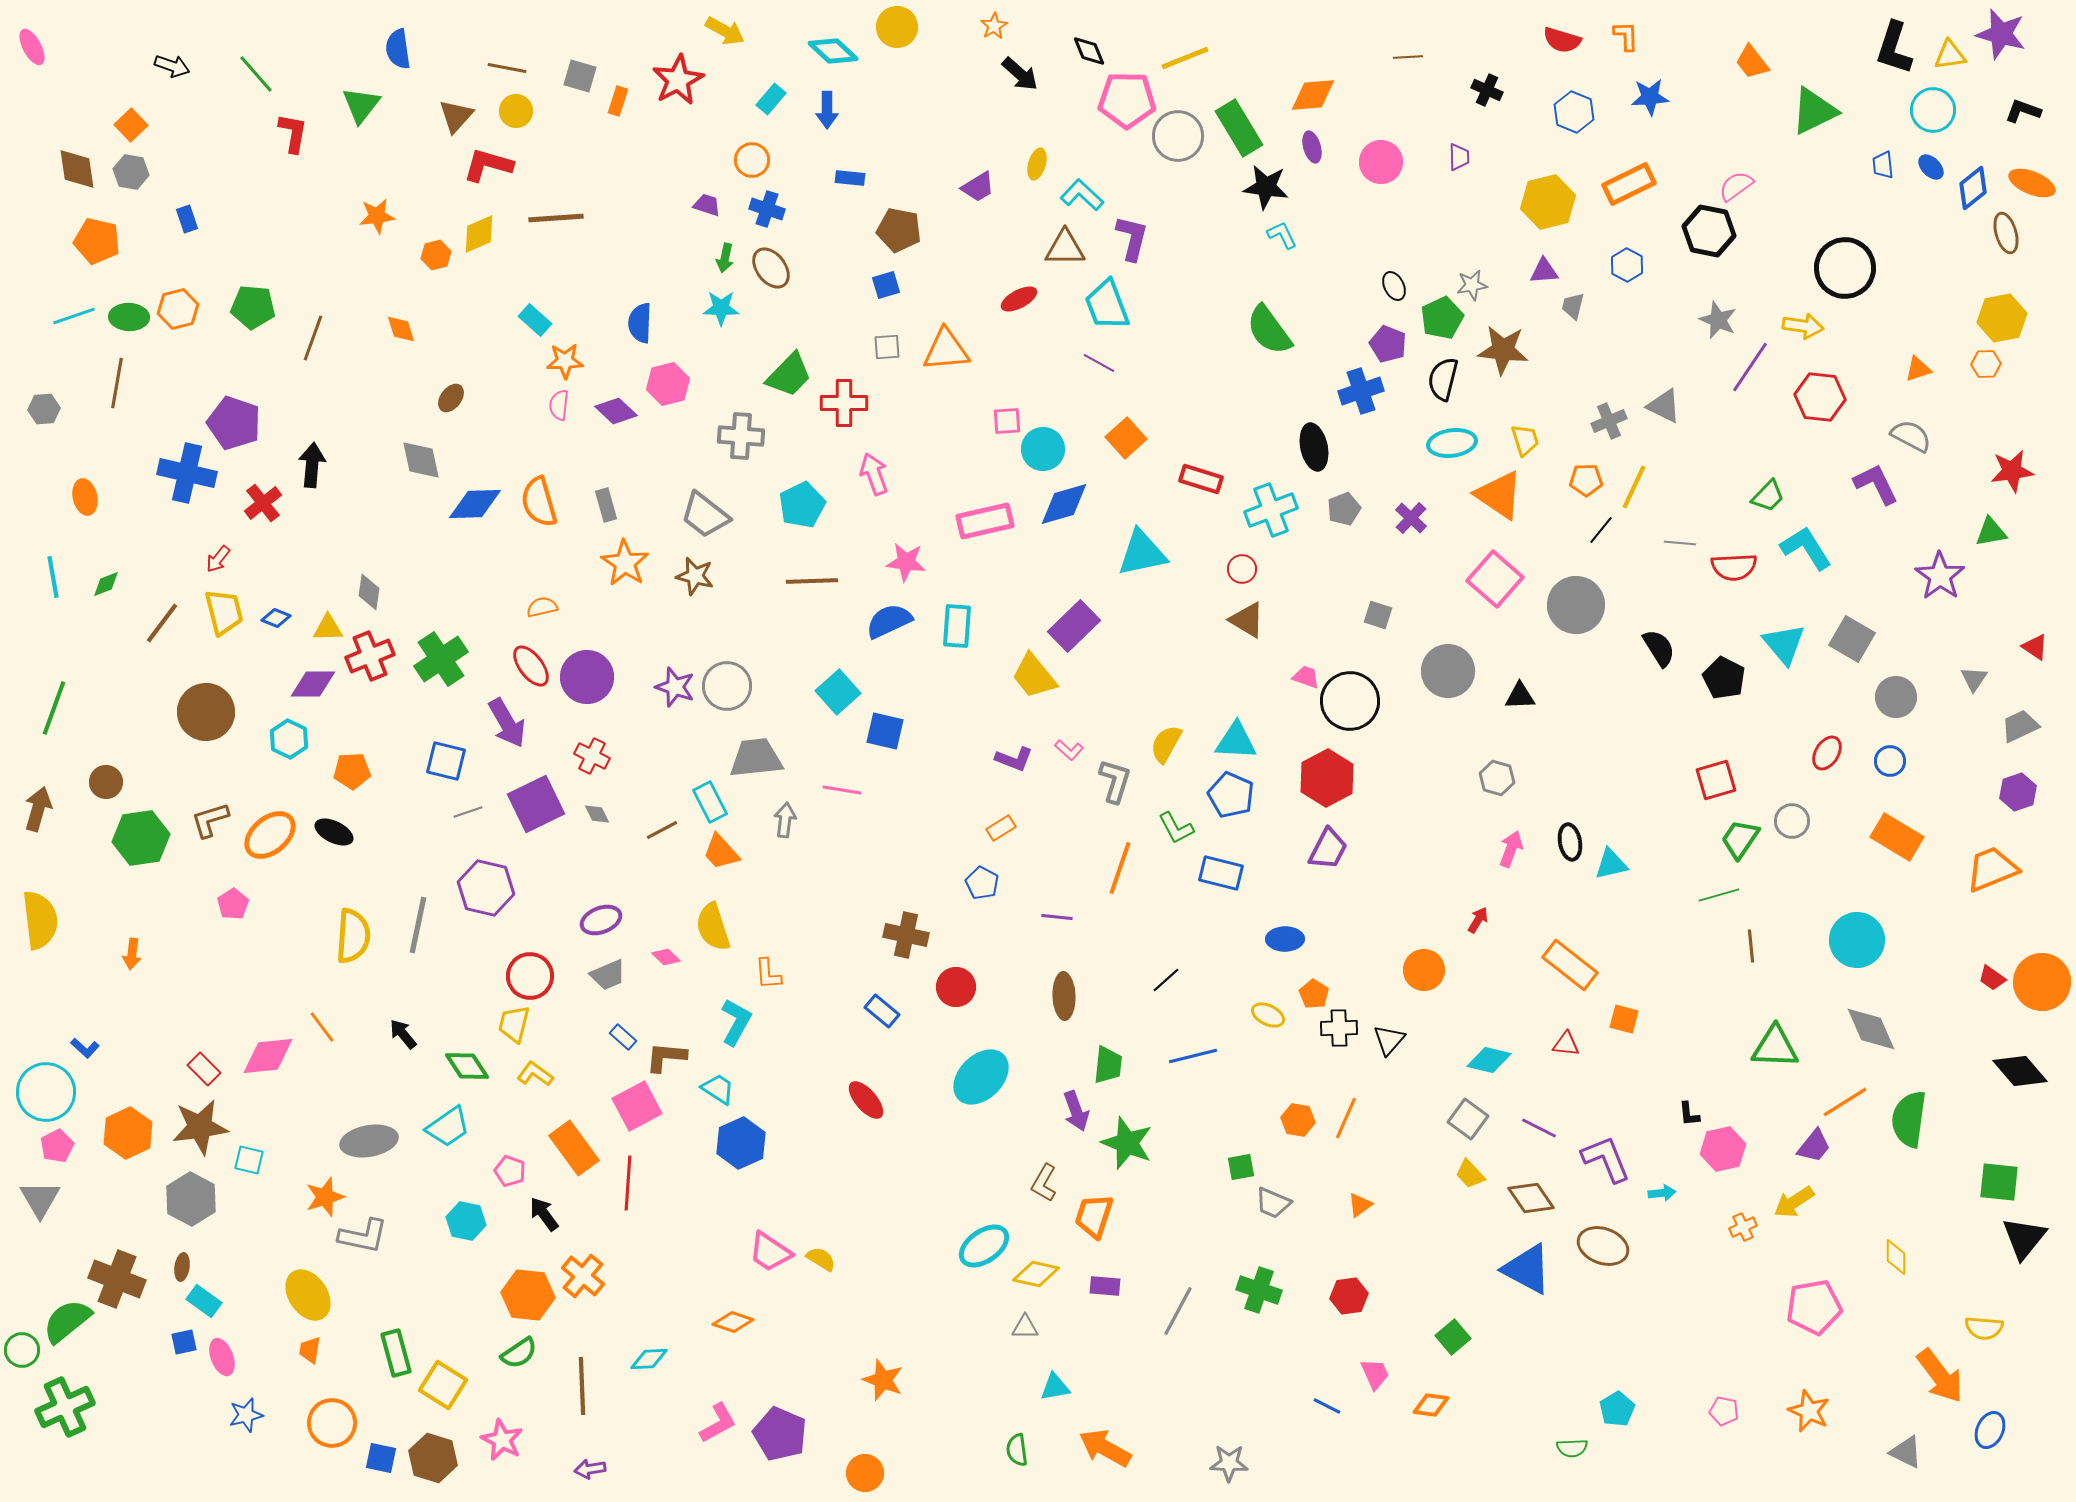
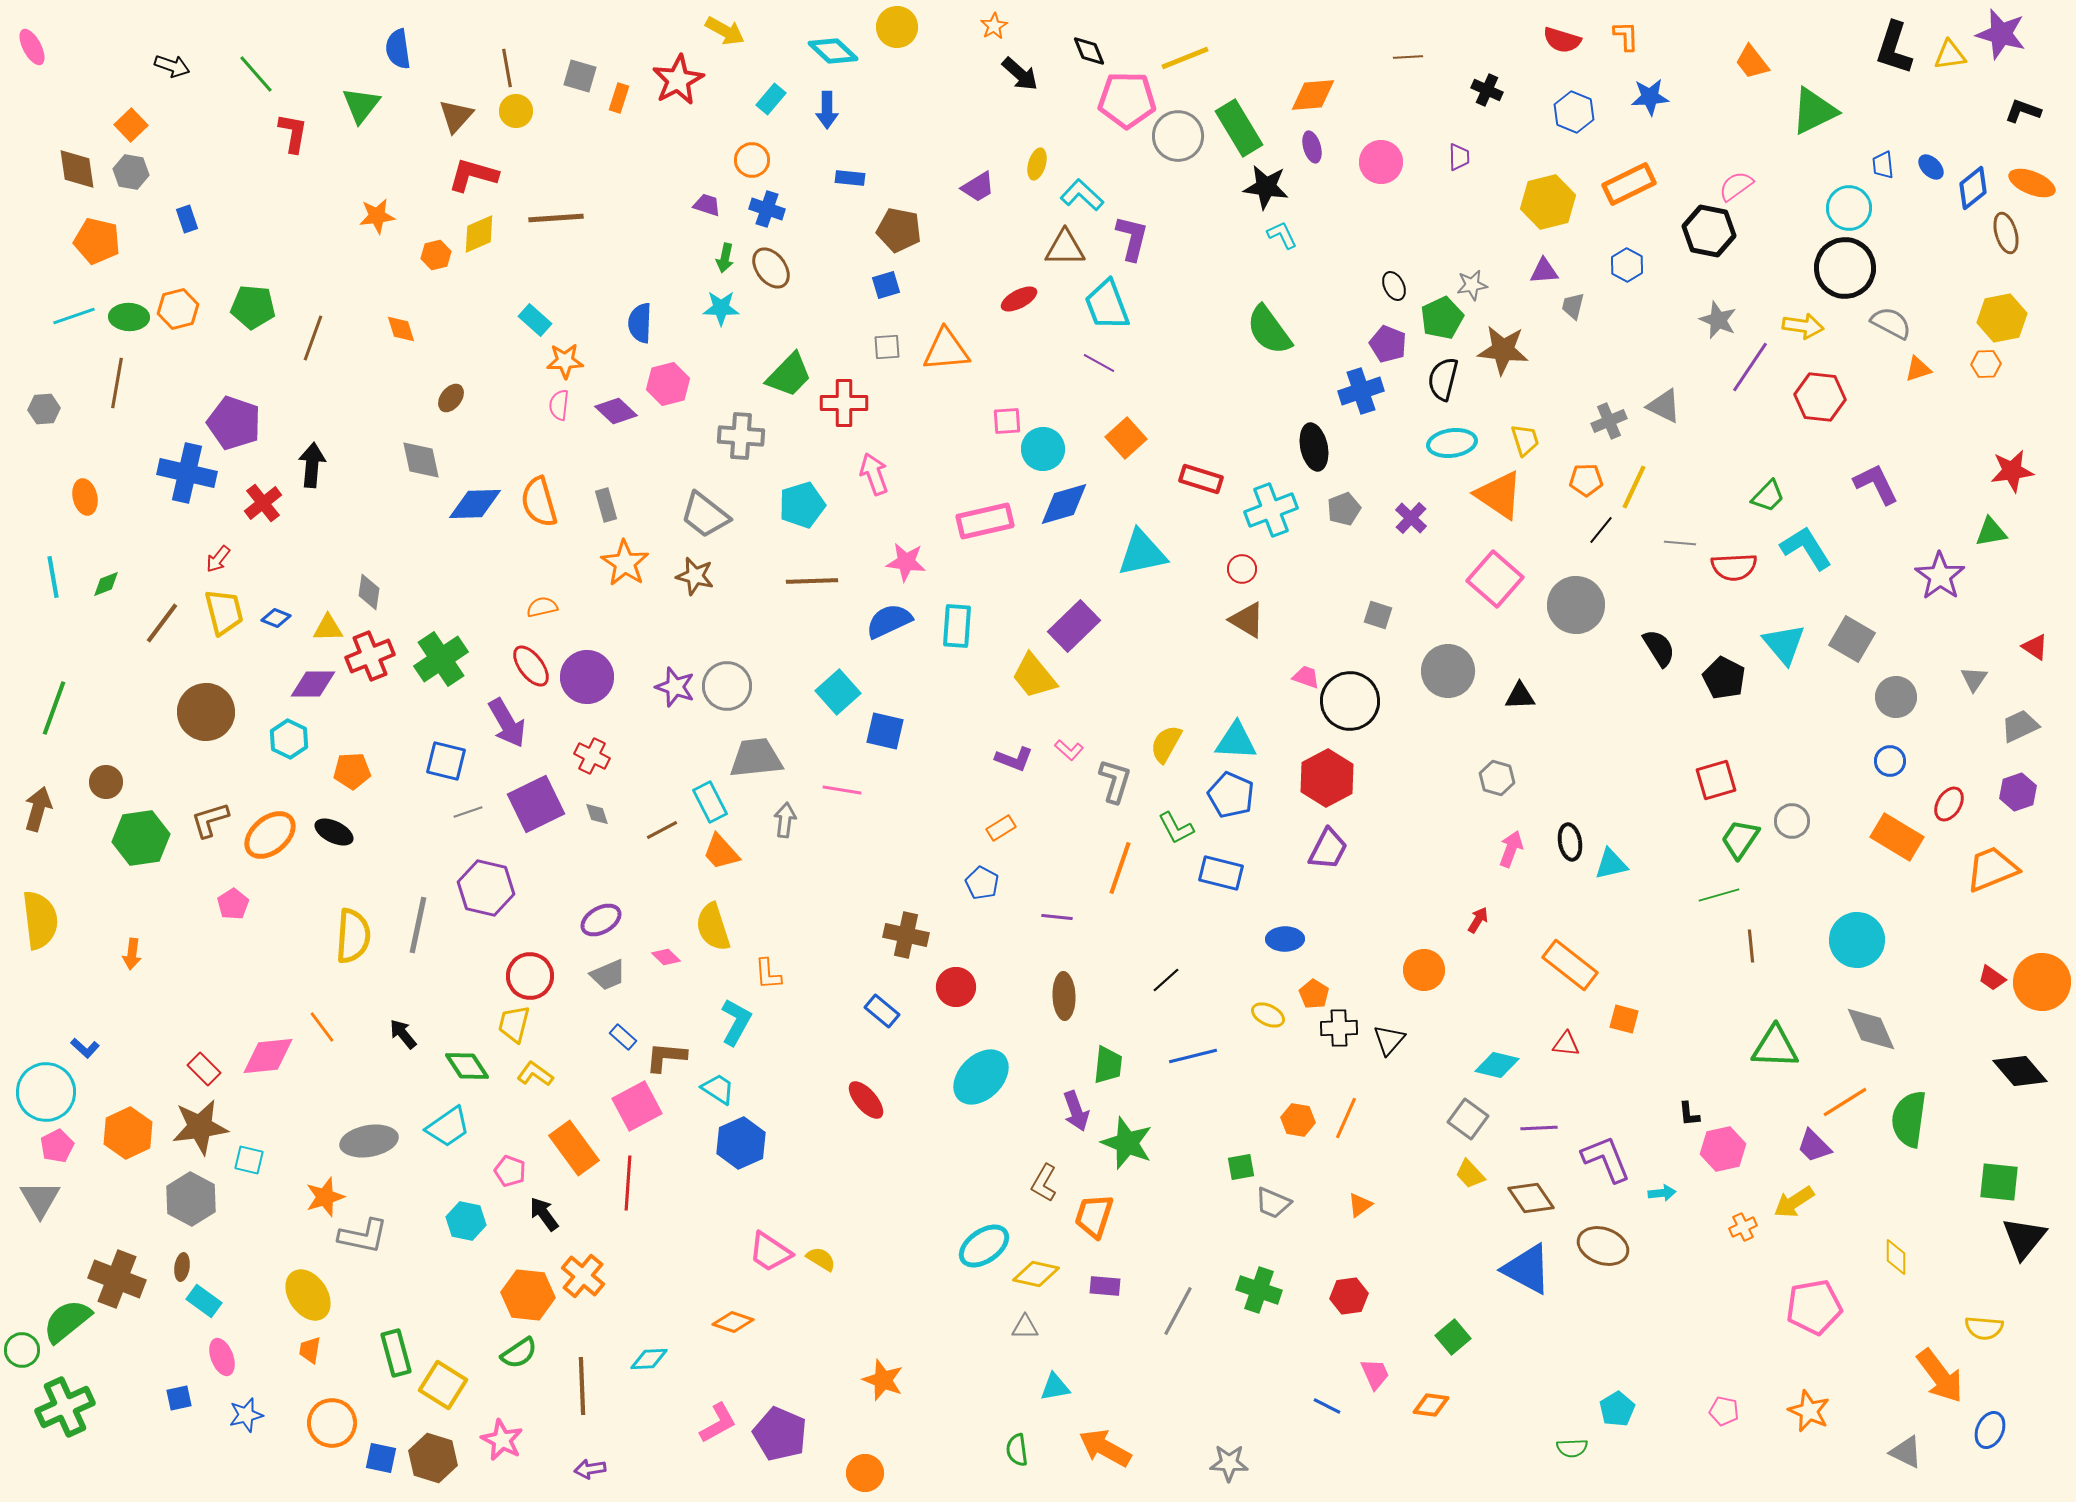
brown line at (507, 68): rotated 69 degrees clockwise
orange rectangle at (618, 101): moved 1 px right, 3 px up
cyan circle at (1933, 110): moved 84 px left, 98 px down
red L-shape at (488, 165): moved 15 px left, 10 px down
gray semicircle at (1911, 436): moved 20 px left, 113 px up
cyan pentagon at (802, 505): rotated 9 degrees clockwise
red ellipse at (1827, 753): moved 122 px right, 51 px down
gray diamond at (597, 814): rotated 8 degrees clockwise
purple ellipse at (601, 920): rotated 9 degrees counterclockwise
cyan diamond at (1489, 1060): moved 8 px right, 5 px down
purple line at (1539, 1128): rotated 30 degrees counterclockwise
purple trapezoid at (1814, 1146): rotated 96 degrees clockwise
blue square at (184, 1342): moved 5 px left, 56 px down
